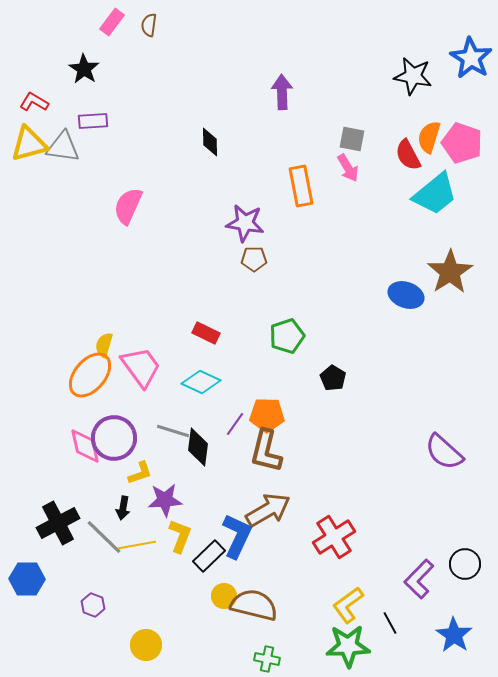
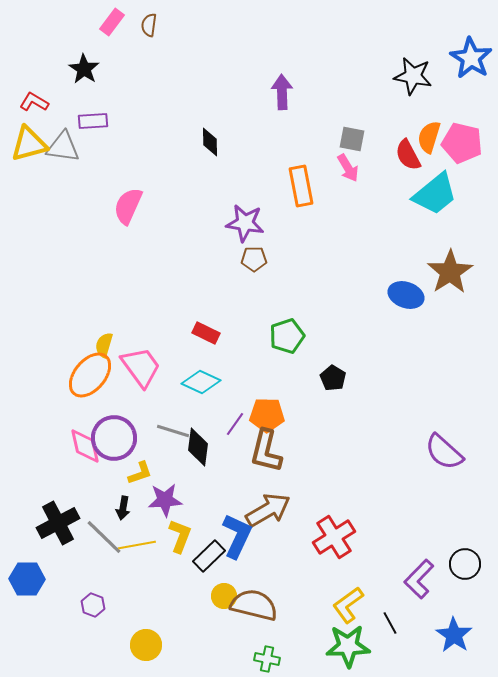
pink pentagon at (462, 143): rotated 6 degrees counterclockwise
